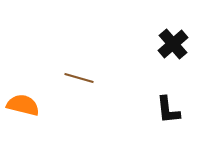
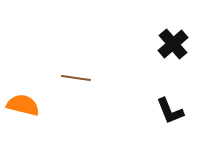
brown line: moved 3 px left; rotated 8 degrees counterclockwise
black L-shape: moved 2 px right, 1 px down; rotated 16 degrees counterclockwise
